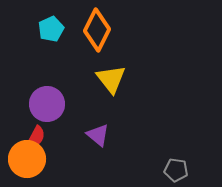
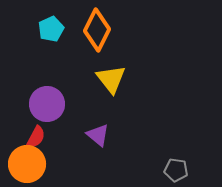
orange circle: moved 5 px down
